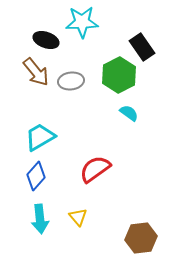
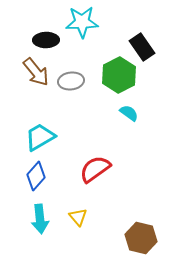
black ellipse: rotated 20 degrees counterclockwise
brown hexagon: rotated 20 degrees clockwise
